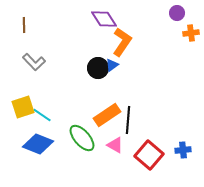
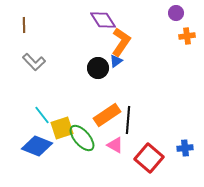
purple circle: moved 1 px left
purple diamond: moved 1 px left, 1 px down
orange cross: moved 4 px left, 3 px down
orange L-shape: moved 1 px left
blue triangle: moved 4 px right, 4 px up
yellow square: moved 39 px right, 21 px down
cyan line: rotated 18 degrees clockwise
blue diamond: moved 1 px left, 2 px down
blue cross: moved 2 px right, 2 px up
red square: moved 3 px down
